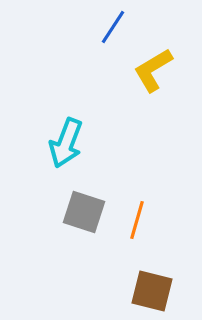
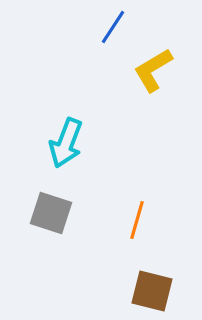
gray square: moved 33 px left, 1 px down
